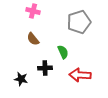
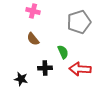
red arrow: moved 6 px up
